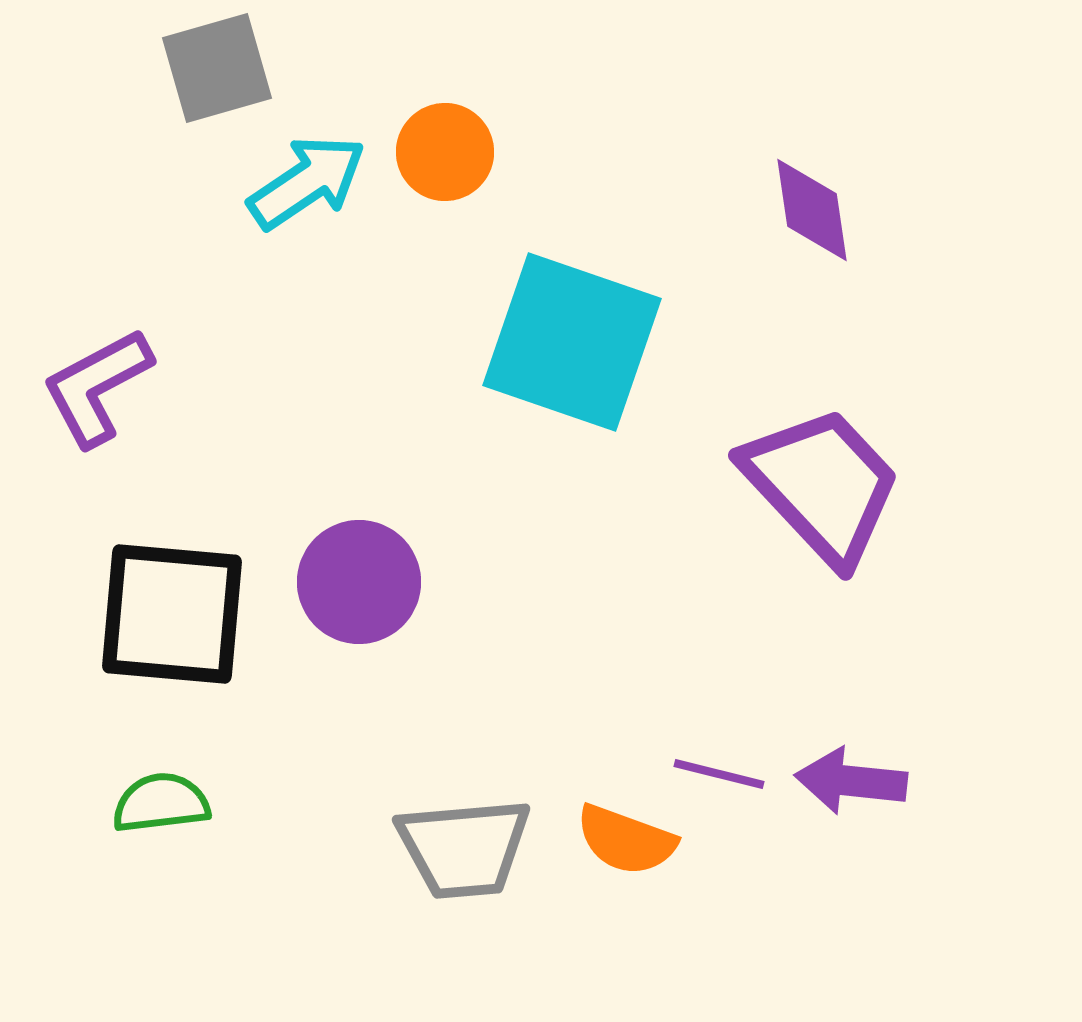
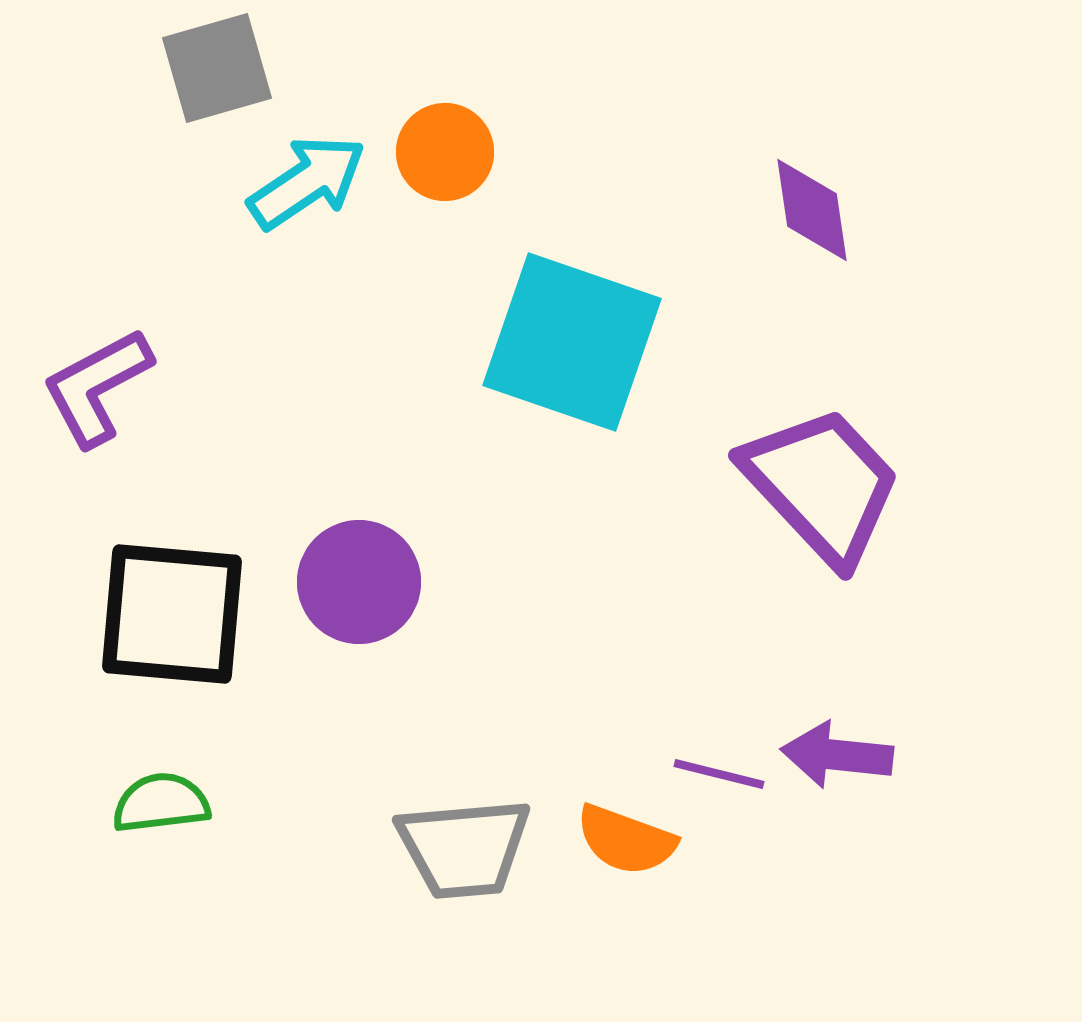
purple arrow: moved 14 px left, 26 px up
